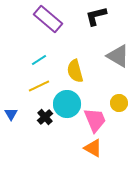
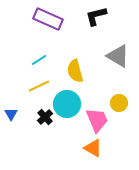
purple rectangle: rotated 16 degrees counterclockwise
pink trapezoid: moved 2 px right
